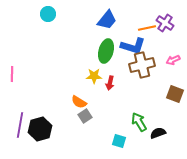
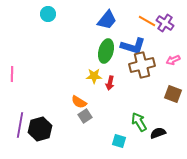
orange line: moved 7 px up; rotated 42 degrees clockwise
brown square: moved 2 px left
